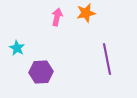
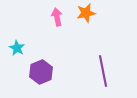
pink arrow: rotated 24 degrees counterclockwise
purple line: moved 4 px left, 12 px down
purple hexagon: rotated 20 degrees counterclockwise
